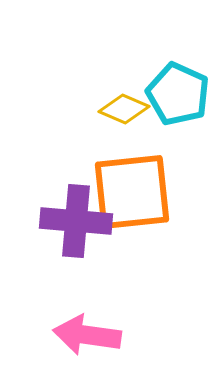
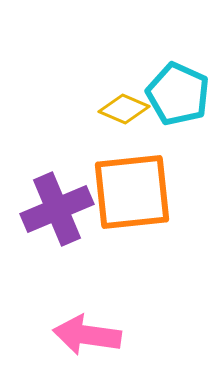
purple cross: moved 19 px left, 12 px up; rotated 28 degrees counterclockwise
